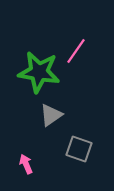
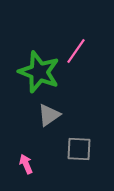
green star: rotated 12 degrees clockwise
gray triangle: moved 2 px left
gray square: rotated 16 degrees counterclockwise
